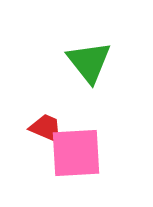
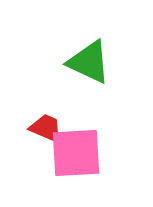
green triangle: rotated 27 degrees counterclockwise
